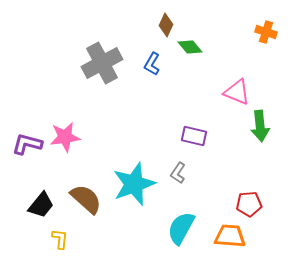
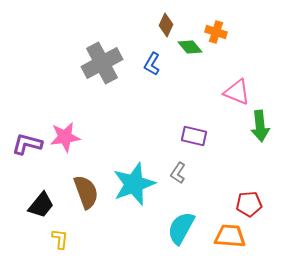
orange cross: moved 50 px left
brown semicircle: moved 7 px up; rotated 28 degrees clockwise
